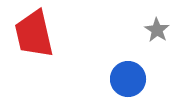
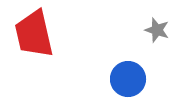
gray star: rotated 15 degrees counterclockwise
